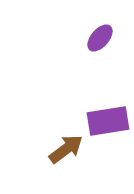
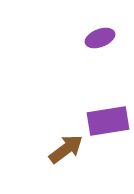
purple ellipse: rotated 28 degrees clockwise
